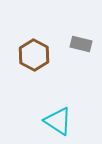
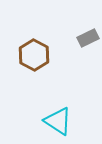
gray rectangle: moved 7 px right, 6 px up; rotated 40 degrees counterclockwise
